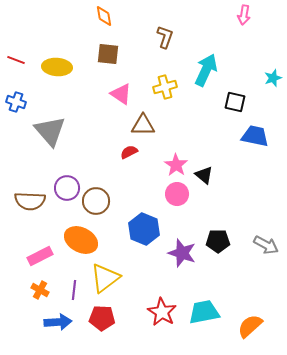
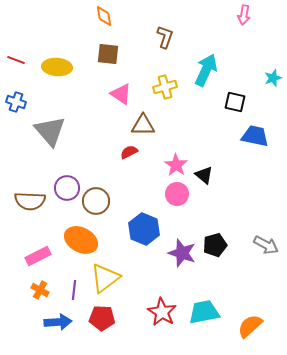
black pentagon: moved 3 px left, 4 px down; rotated 15 degrees counterclockwise
pink rectangle: moved 2 px left
